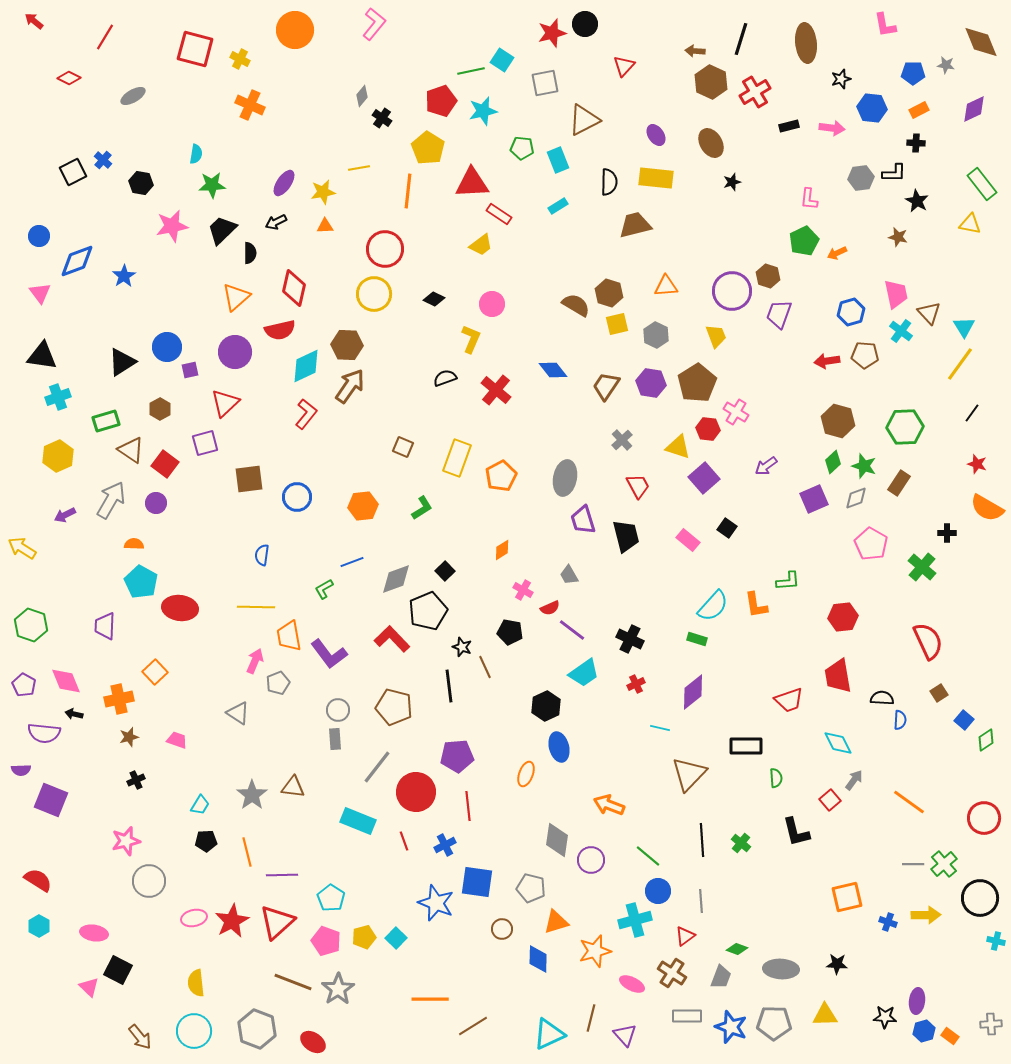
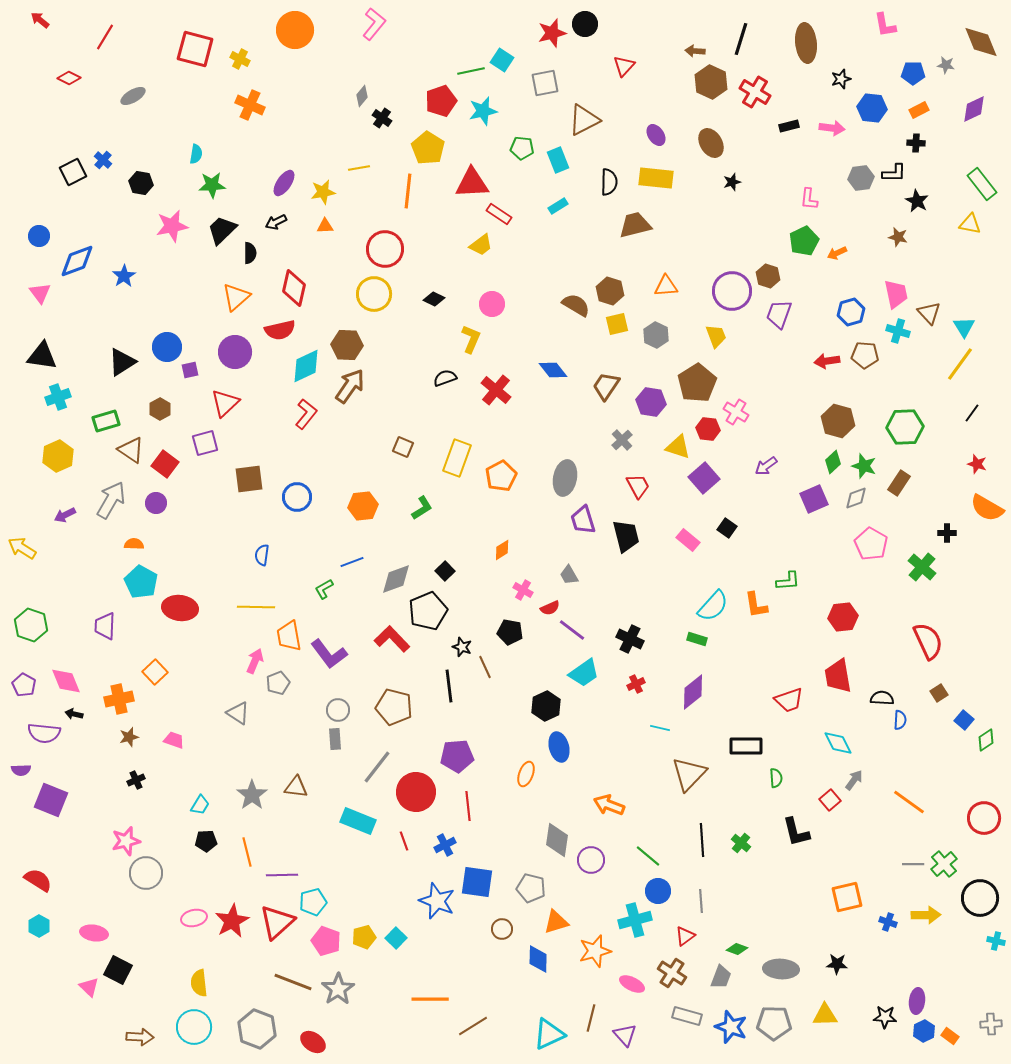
red arrow at (34, 21): moved 6 px right, 1 px up
red cross at (755, 92): rotated 28 degrees counterclockwise
brown hexagon at (609, 293): moved 1 px right, 2 px up
cyan cross at (901, 331): moved 3 px left; rotated 20 degrees counterclockwise
purple hexagon at (651, 383): moved 19 px down
pink trapezoid at (177, 740): moved 3 px left
brown triangle at (293, 787): moved 3 px right
gray circle at (149, 881): moved 3 px left, 8 px up
cyan pentagon at (331, 898): moved 18 px left, 4 px down; rotated 24 degrees clockwise
blue star at (436, 903): moved 1 px right, 2 px up
yellow semicircle at (196, 983): moved 3 px right
gray rectangle at (687, 1016): rotated 16 degrees clockwise
cyan circle at (194, 1031): moved 4 px up
blue hexagon at (924, 1031): rotated 10 degrees counterclockwise
brown arrow at (140, 1037): rotated 48 degrees counterclockwise
